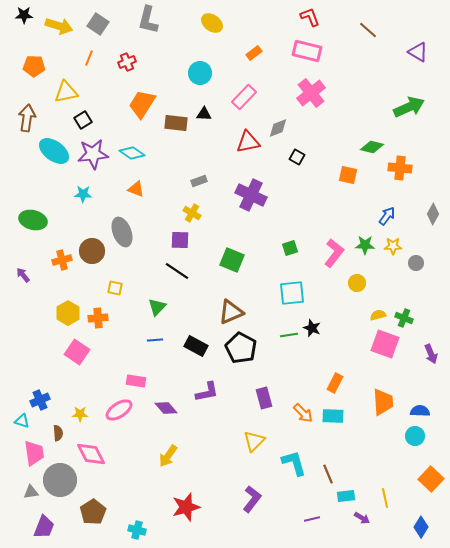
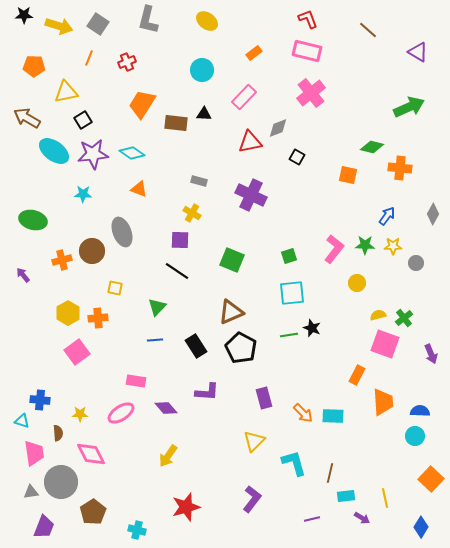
red L-shape at (310, 17): moved 2 px left, 2 px down
yellow ellipse at (212, 23): moved 5 px left, 2 px up
cyan circle at (200, 73): moved 2 px right, 3 px up
brown arrow at (27, 118): rotated 68 degrees counterclockwise
red triangle at (248, 142): moved 2 px right
gray rectangle at (199, 181): rotated 35 degrees clockwise
orange triangle at (136, 189): moved 3 px right
green square at (290, 248): moved 1 px left, 8 px down
pink L-shape at (334, 253): moved 4 px up
green cross at (404, 318): rotated 30 degrees clockwise
black rectangle at (196, 346): rotated 30 degrees clockwise
pink square at (77, 352): rotated 20 degrees clockwise
orange rectangle at (335, 383): moved 22 px right, 8 px up
purple L-shape at (207, 392): rotated 15 degrees clockwise
blue cross at (40, 400): rotated 30 degrees clockwise
pink ellipse at (119, 410): moved 2 px right, 3 px down
brown line at (328, 474): moved 2 px right, 1 px up; rotated 36 degrees clockwise
gray circle at (60, 480): moved 1 px right, 2 px down
